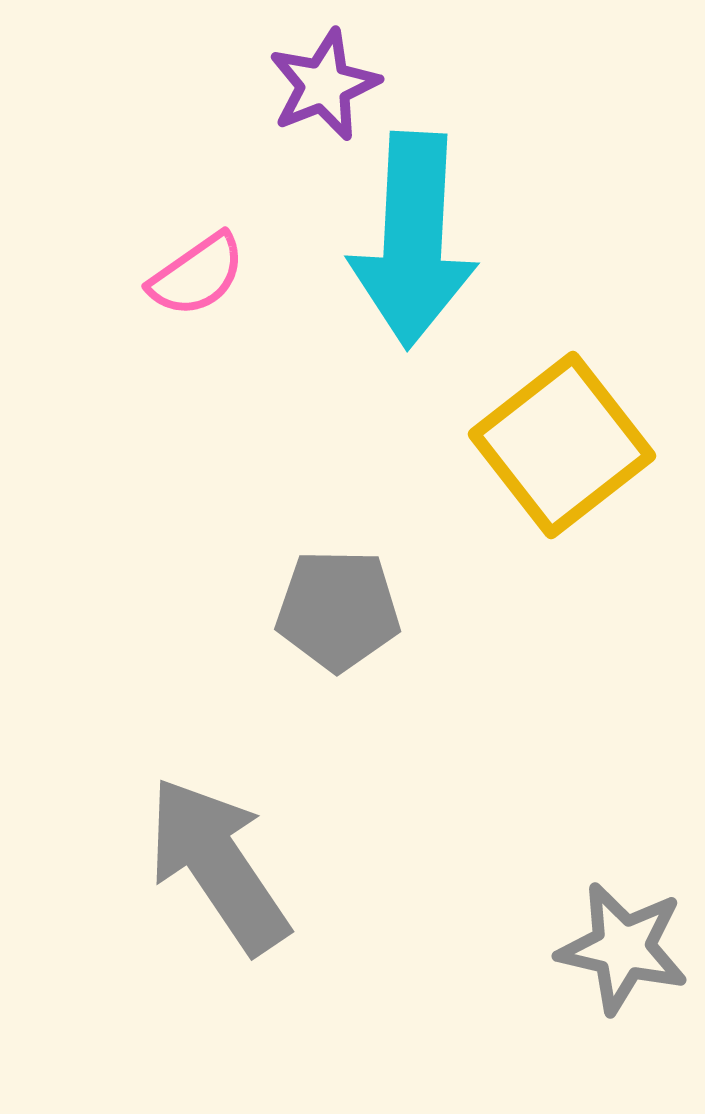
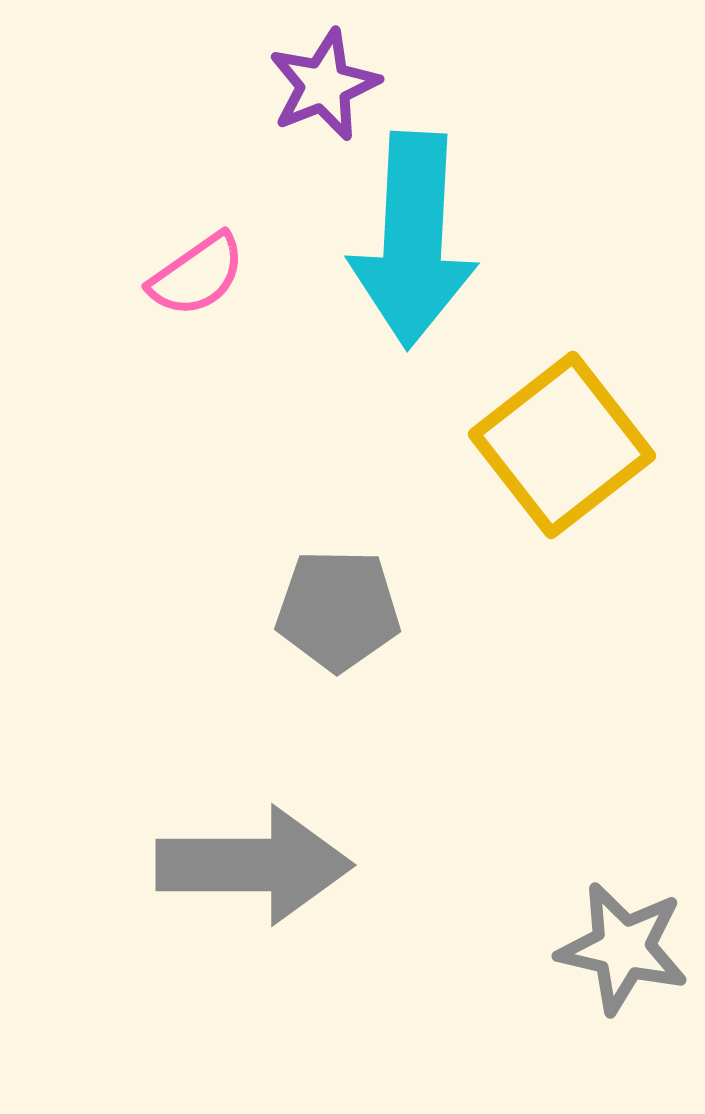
gray arrow: moved 36 px right; rotated 124 degrees clockwise
